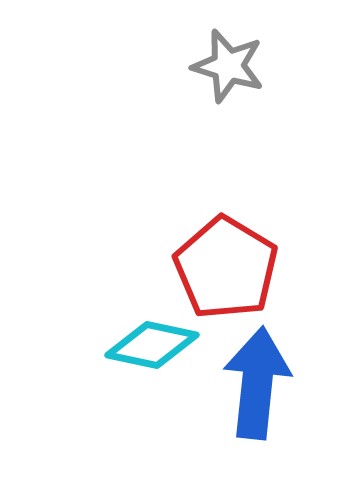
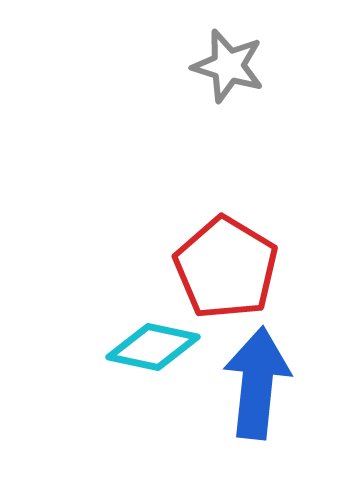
cyan diamond: moved 1 px right, 2 px down
